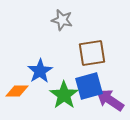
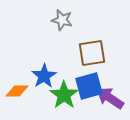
blue star: moved 4 px right, 5 px down
purple arrow: moved 2 px up
